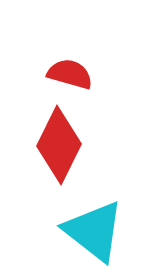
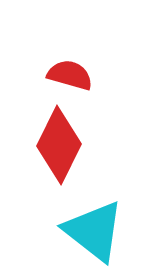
red semicircle: moved 1 px down
